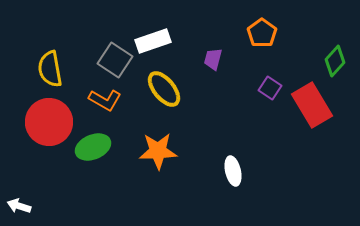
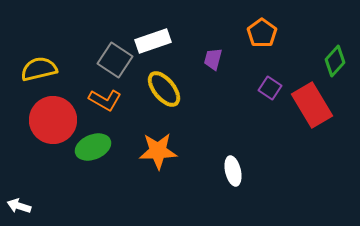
yellow semicircle: moved 11 px left; rotated 87 degrees clockwise
red circle: moved 4 px right, 2 px up
